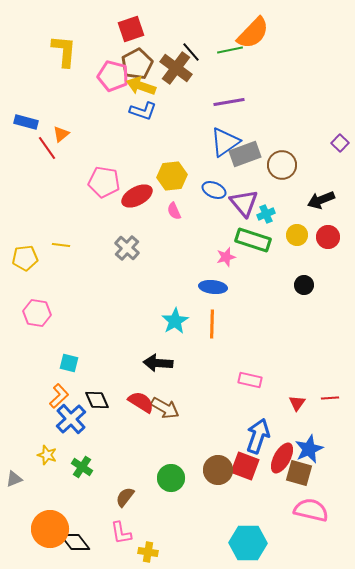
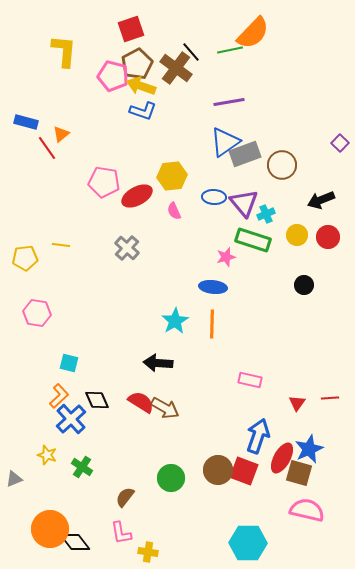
blue ellipse at (214, 190): moved 7 px down; rotated 20 degrees counterclockwise
red square at (245, 466): moved 1 px left, 5 px down
pink semicircle at (311, 510): moved 4 px left
